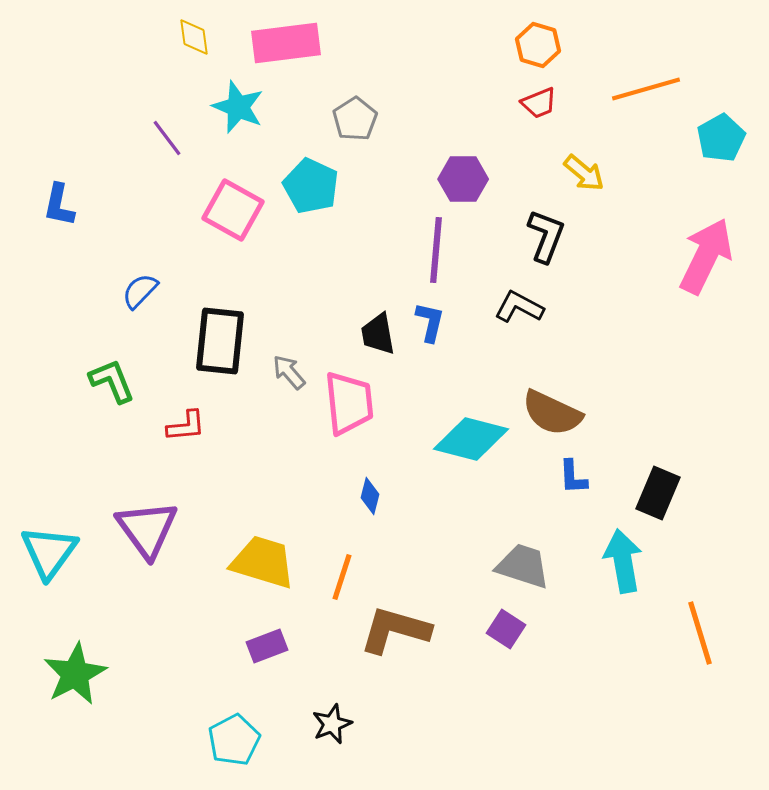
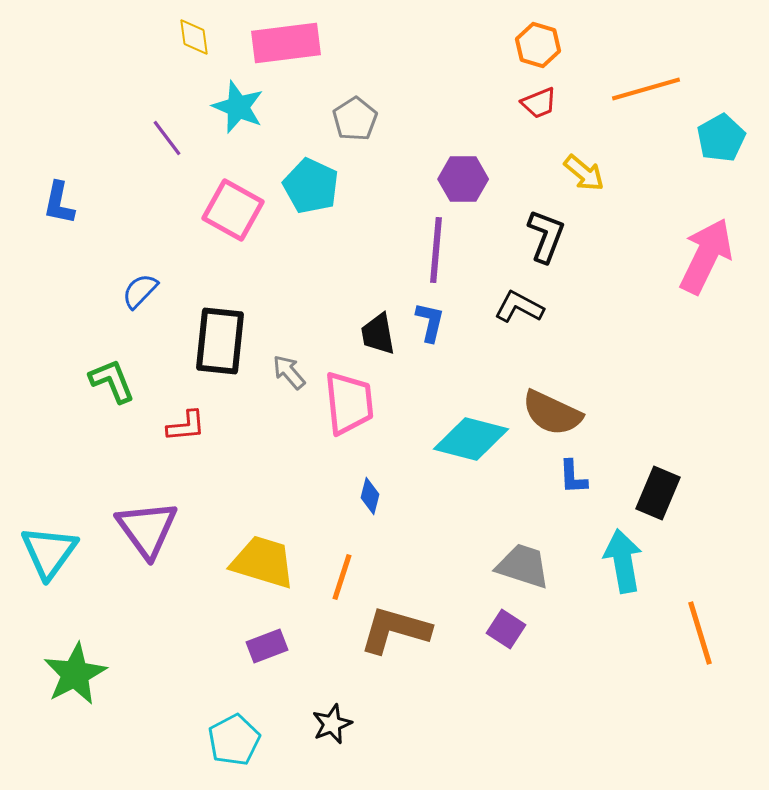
blue L-shape at (59, 205): moved 2 px up
